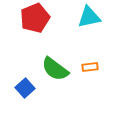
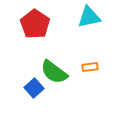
red pentagon: moved 6 px down; rotated 16 degrees counterclockwise
green semicircle: moved 1 px left, 3 px down
blue square: moved 9 px right
